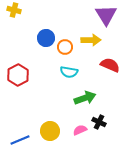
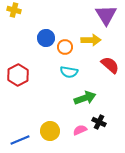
red semicircle: rotated 18 degrees clockwise
